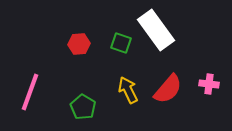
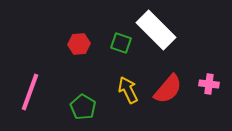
white rectangle: rotated 9 degrees counterclockwise
